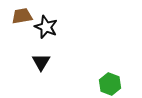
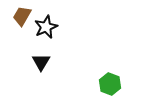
brown trapezoid: rotated 50 degrees counterclockwise
black star: rotated 25 degrees clockwise
